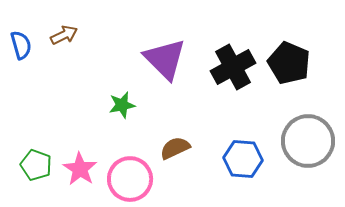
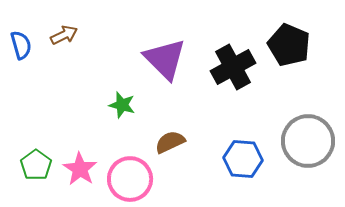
black pentagon: moved 18 px up
green star: rotated 28 degrees clockwise
brown semicircle: moved 5 px left, 6 px up
green pentagon: rotated 16 degrees clockwise
